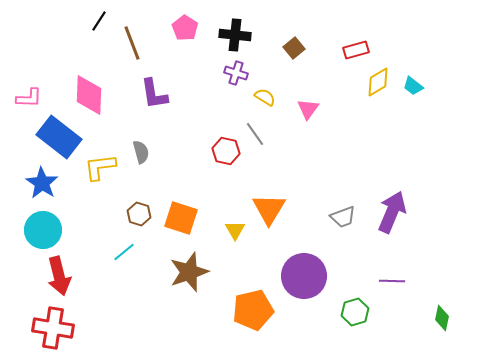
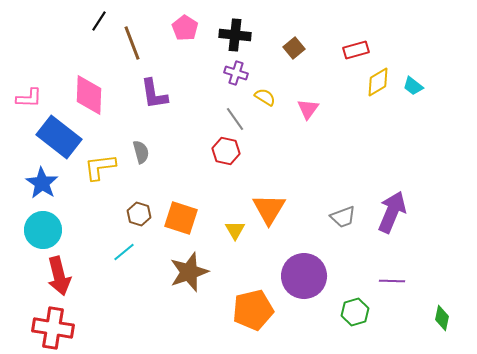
gray line: moved 20 px left, 15 px up
